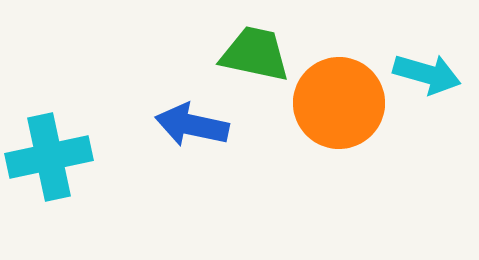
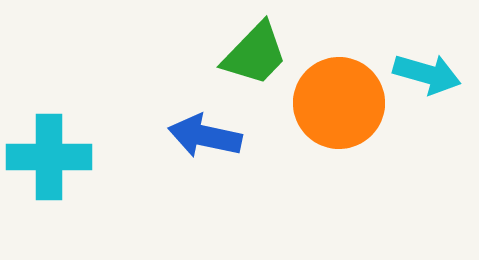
green trapezoid: rotated 122 degrees clockwise
blue arrow: moved 13 px right, 11 px down
cyan cross: rotated 12 degrees clockwise
